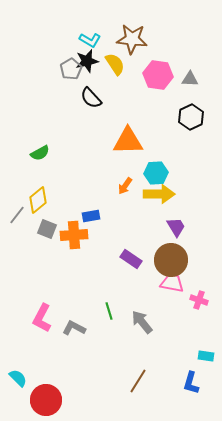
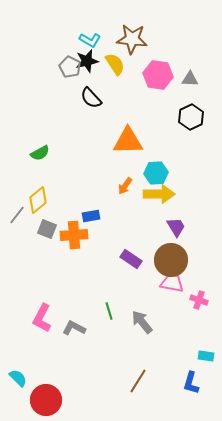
gray pentagon: moved 1 px left, 2 px up; rotated 15 degrees counterclockwise
